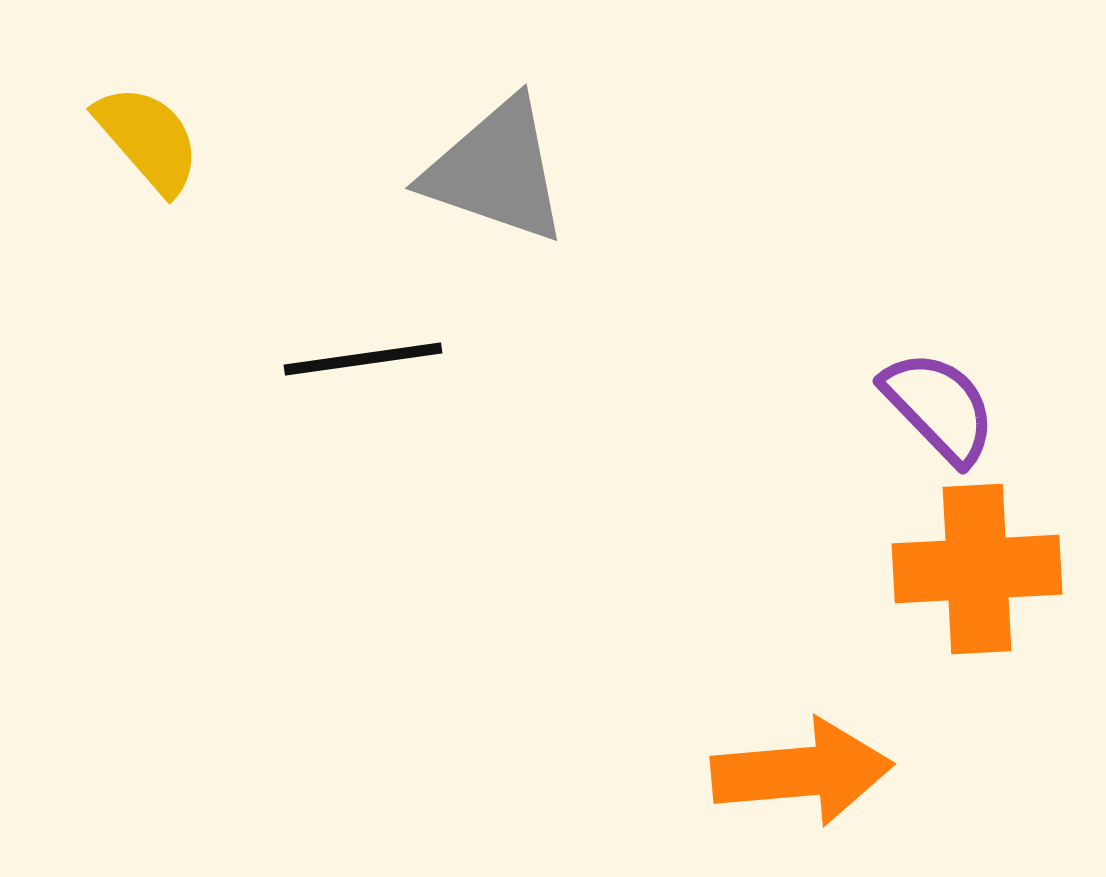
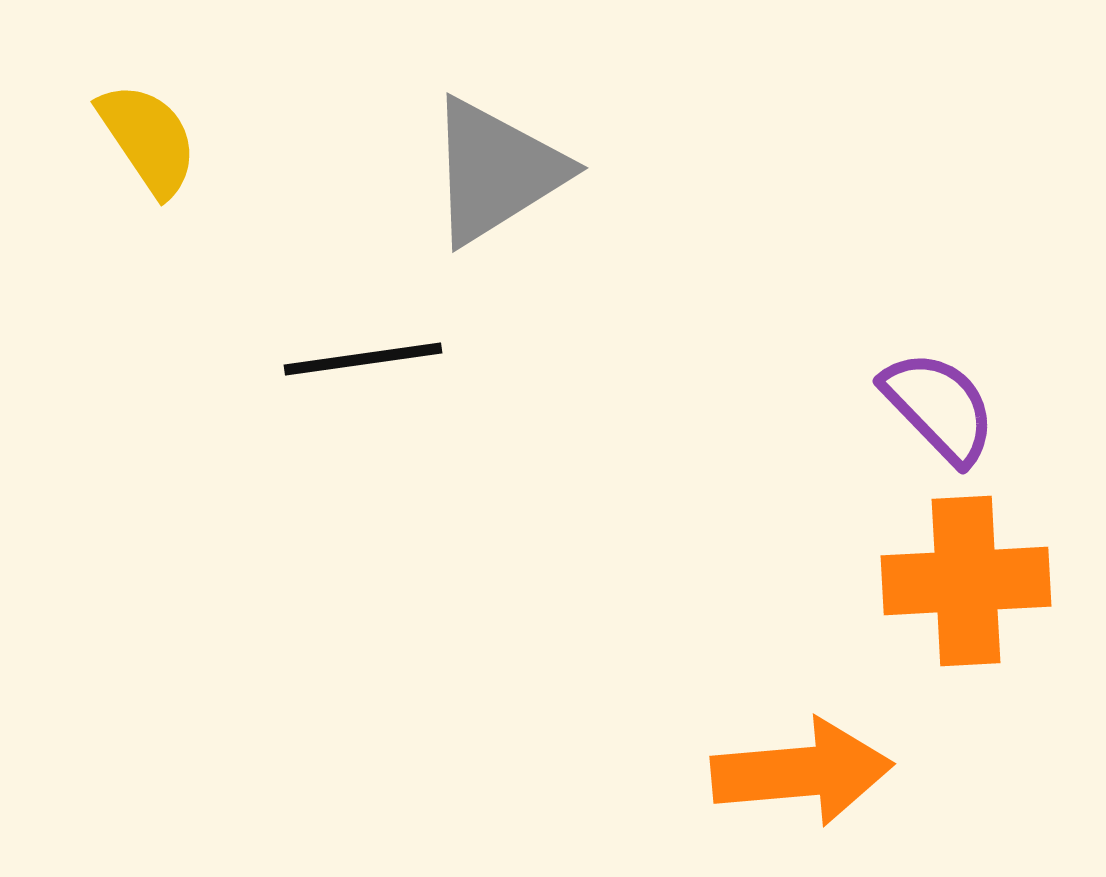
yellow semicircle: rotated 7 degrees clockwise
gray triangle: rotated 51 degrees counterclockwise
orange cross: moved 11 px left, 12 px down
